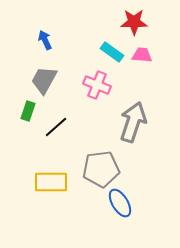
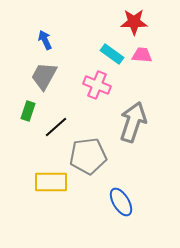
cyan rectangle: moved 2 px down
gray trapezoid: moved 4 px up
gray pentagon: moved 13 px left, 13 px up
blue ellipse: moved 1 px right, 1 px up
